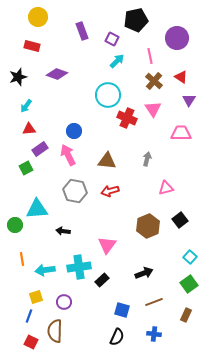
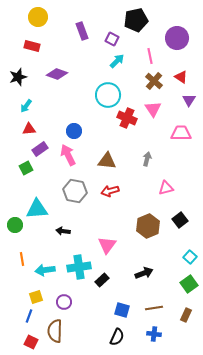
brown line at (154, 302): moved 6 px down; rotated 12 degrees clockwise
